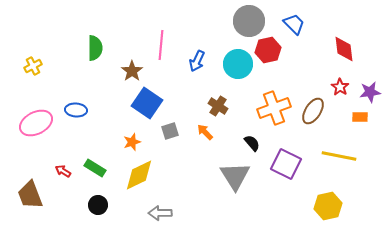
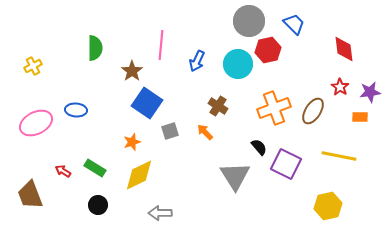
black semicircle: moved 7 px right, 4 px down
